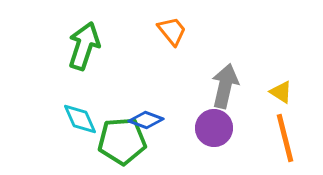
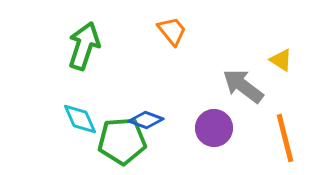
gray arrow: moved 18 px right; rotated 66 degrees counterclockwise
yellow triangle: moved 32 px up
